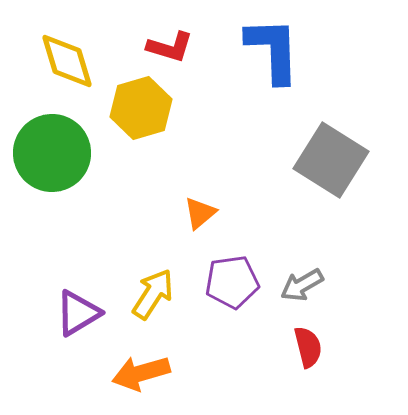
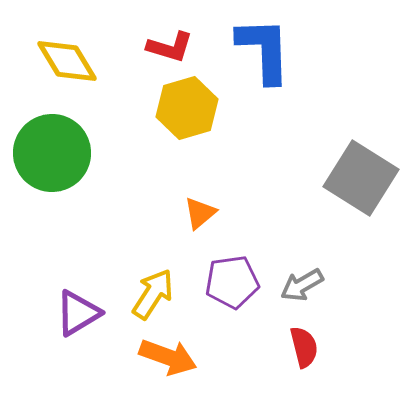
blue L-shape: moved 9 px left
yellow diamond: rotated 14 degrees counterclockwise
yellow hexagon: moved 46 px right
gray square: moved 30 px right, 18 px down
red semicircle: moved 4 px left
orange arrow: moved 27 px right, 16 px up; rotated 144 degrees counterclockwise
